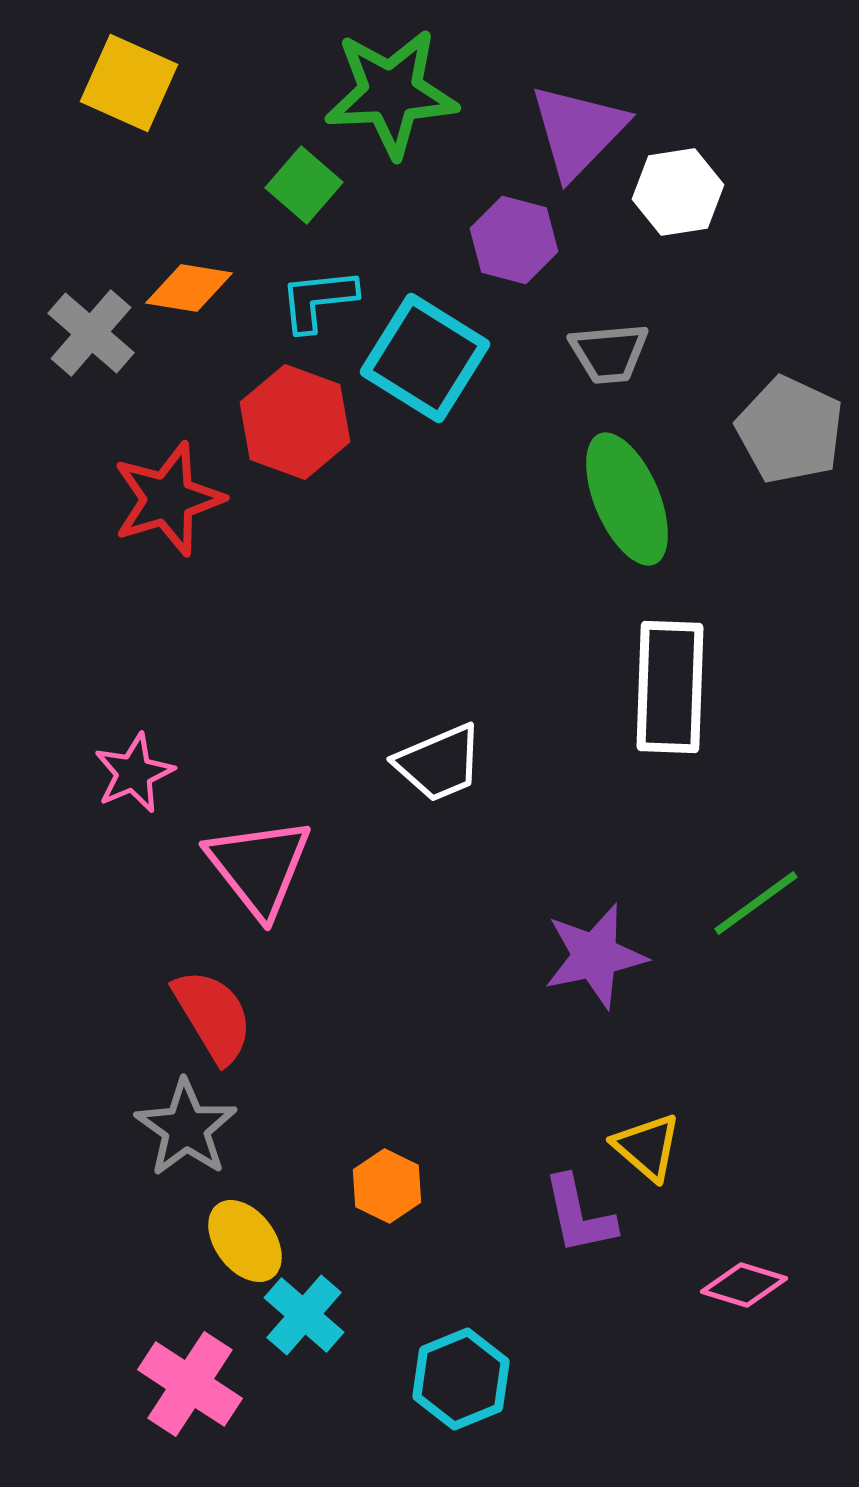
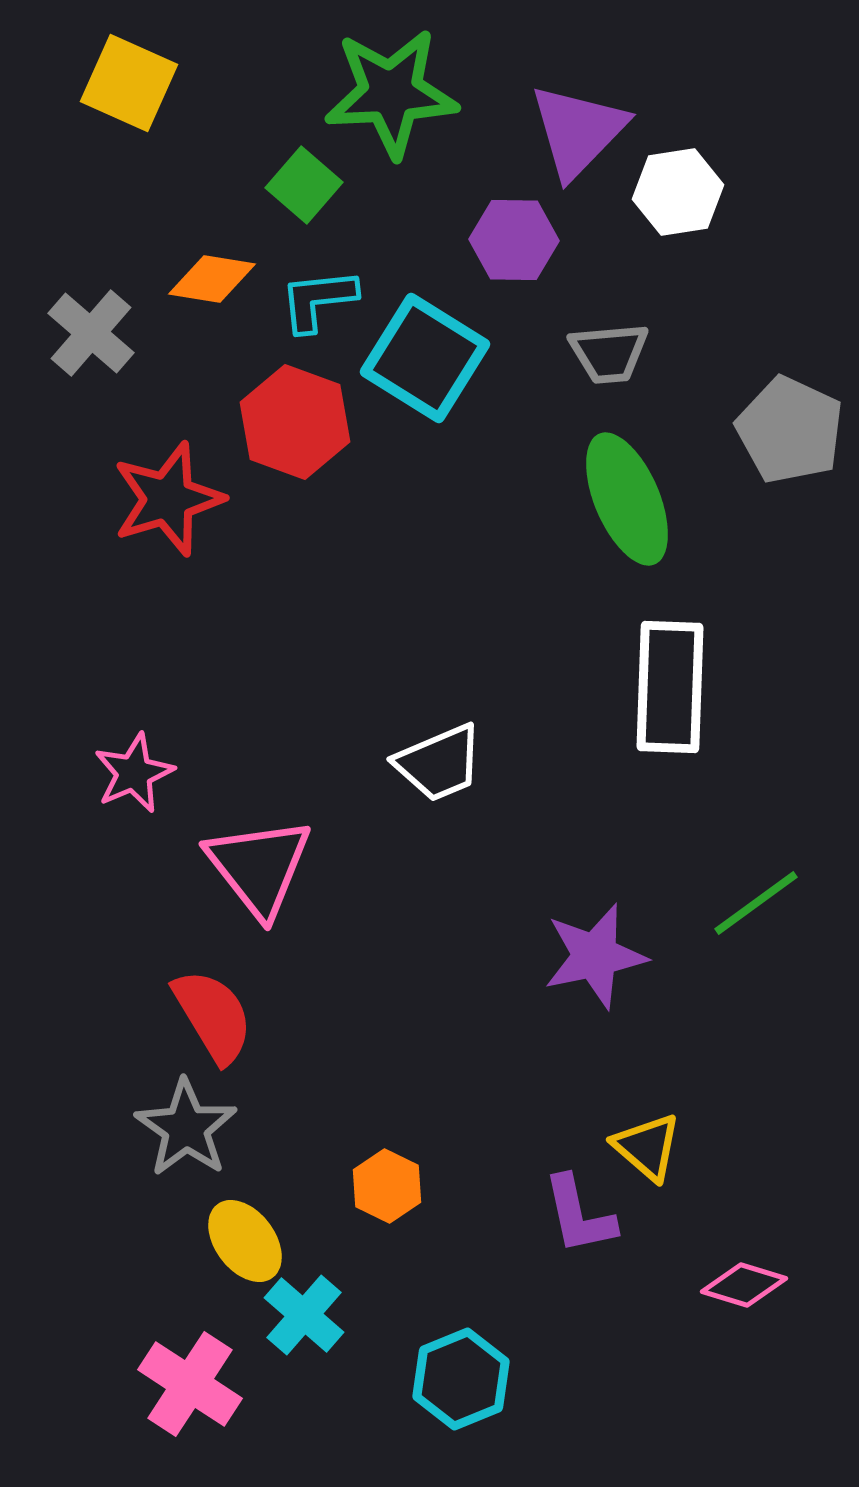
purple hexagon: rotated 14 degrees counterclockwise
orange diamond: moved 23 px right, 9 px up
